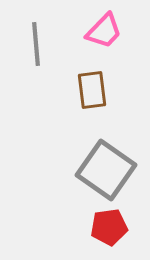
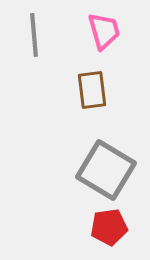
pink trapezoid: rotated 60 degrees counterclockwise
gray line: moved 2 px left, 9 px up
gray square: rotated 4 degrees counterclockwise
